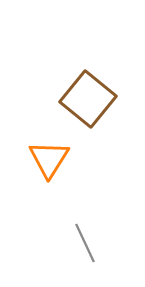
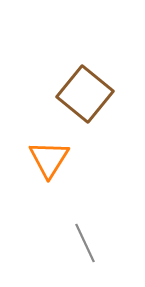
brown square: moved 3 px left, 5 px up
